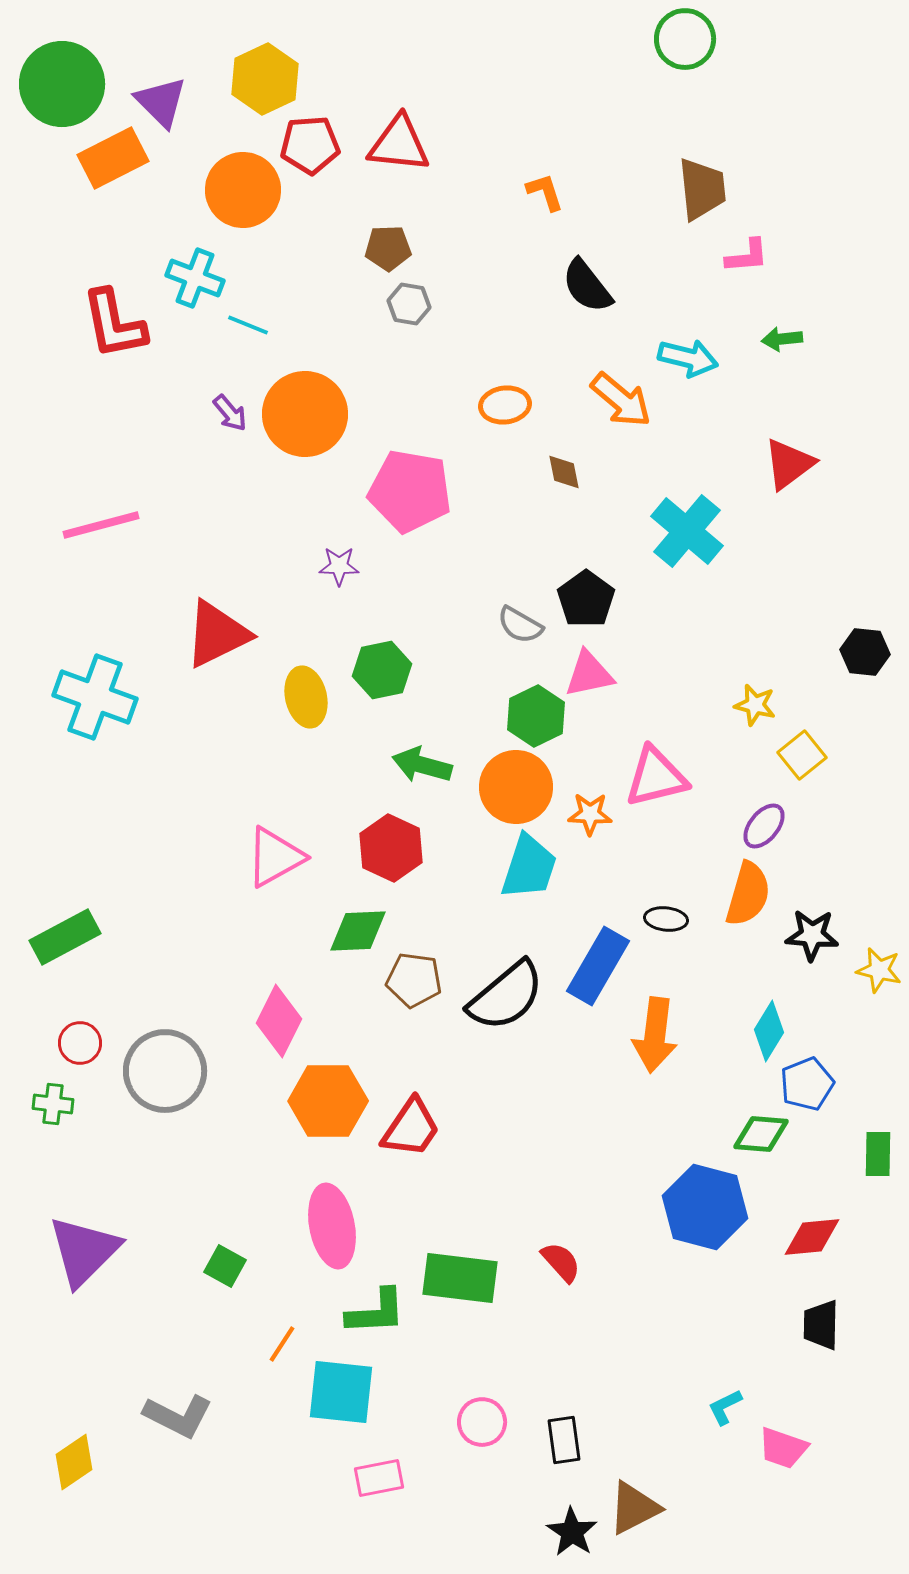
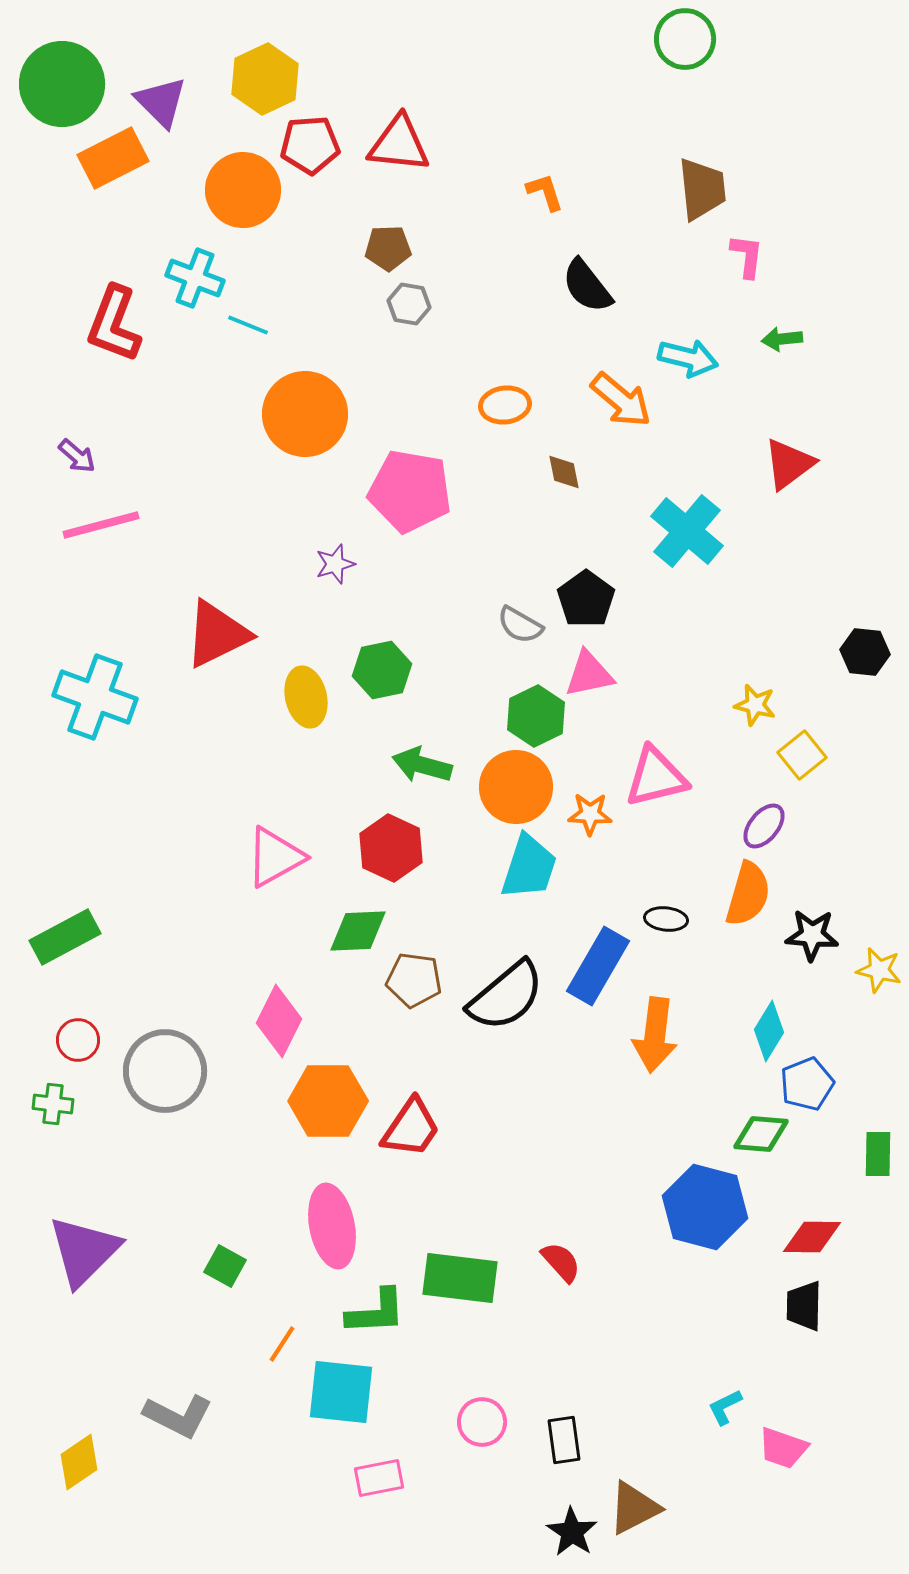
pink L-shape at (747, 256): rotated 78 degrees counterclockwise
red L-shape at (114, 324): rotated 32 degrees clockwise
purple arrow at (230, 413): moved 153 px left, 43 px down; rotated 9 degrees counterclockwise
purple star at (339, 566): moved 4 px left, 2 px up; rotated 18 degrees counterclockwise
red circle at (80, 1043): moved 2 px left, 3 px up
red diamond at (812, 1237): rotated 6 degrees clockwise
black trapezoid at (821, 1325): moved 17 px left, 19 px up
yellow diamond at (74, 1462): moved 5 px right
